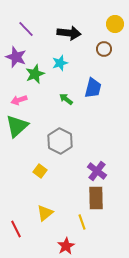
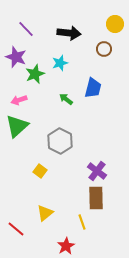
red line: rotated 24 degrees counterclockwise
